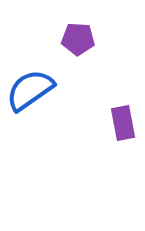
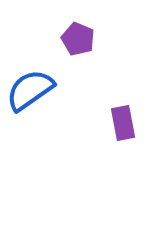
purple pentagon: rotated 20 degrees clockwise
